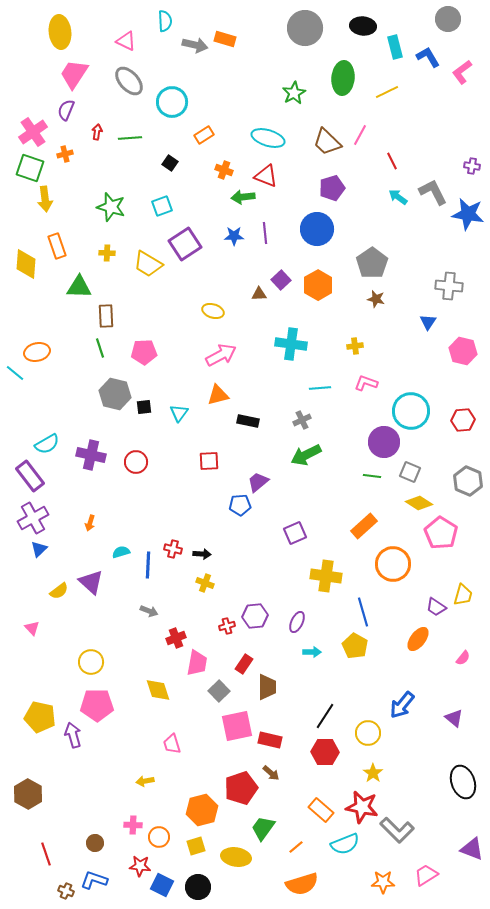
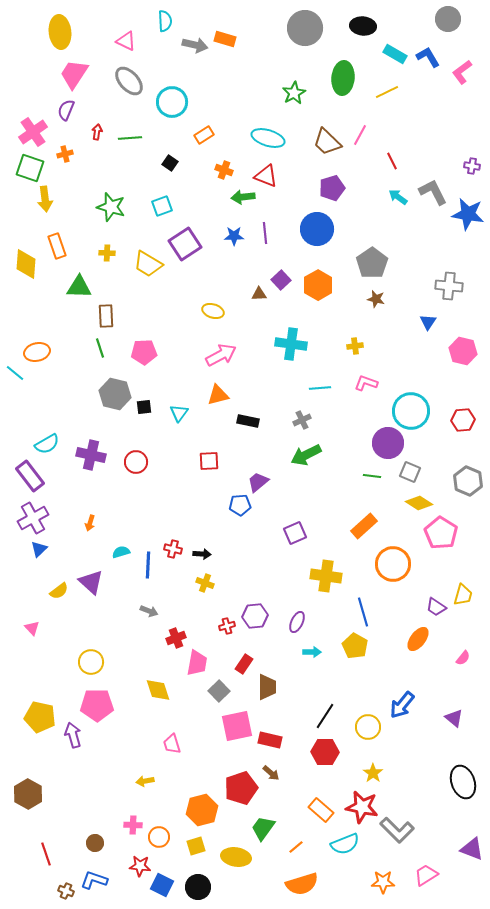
cyan rectangle at (395, 47): moved 7 px down; rotated 45 degrees counterclockwise
purple circle at (384, 442): moved 4 px right, 1 px down
yellow circle at (368, 733): moved 6 px up
